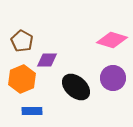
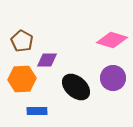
orange hexagon: rotated 20 degrees clockwise
blue rectangle: moved 5 px right
